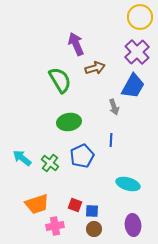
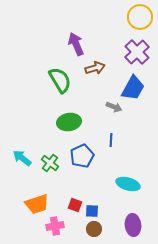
blue trapezoid: moved 2 px down
gray arrow: rotated 49 degrees counterclockwise
